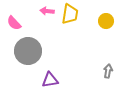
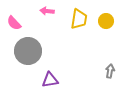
yellow trapezoid: moved 9 px right, 5 px down
gray arrow: moved 2 px right
